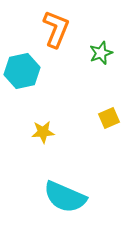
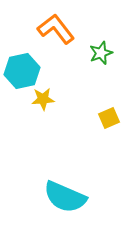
orange L-shape: rotated 60 degrees counterclockwise
yellow star: moved 33 px up
